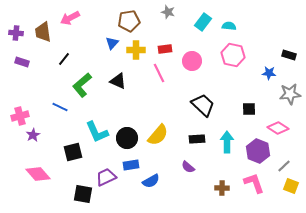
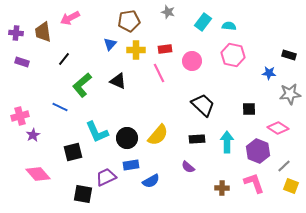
blue triangle at (112, 43): moved 2 px left, 1 px down
